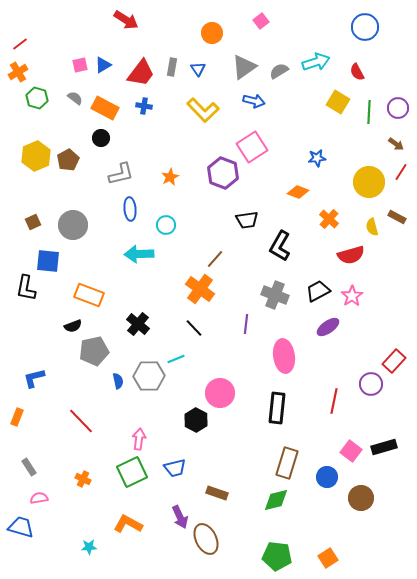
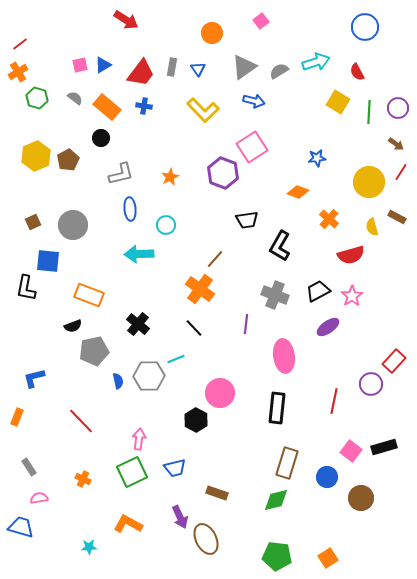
orange rectangle at (105, 108): moved 2 px right, 1 px up; rotated 12 degrees clockwise
